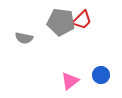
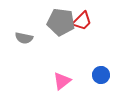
red trapezoid: moved 1 px down
pink triangle: moved 8 px left
